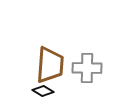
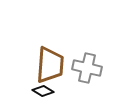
gray cross: rotated 12 degrees clockwise
